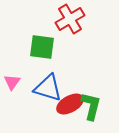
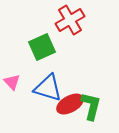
red cross: moved 1 px down
green square: rotated 32 degrees counterclockwise
pink triangle: rotated 18 degrees counterclockwise
